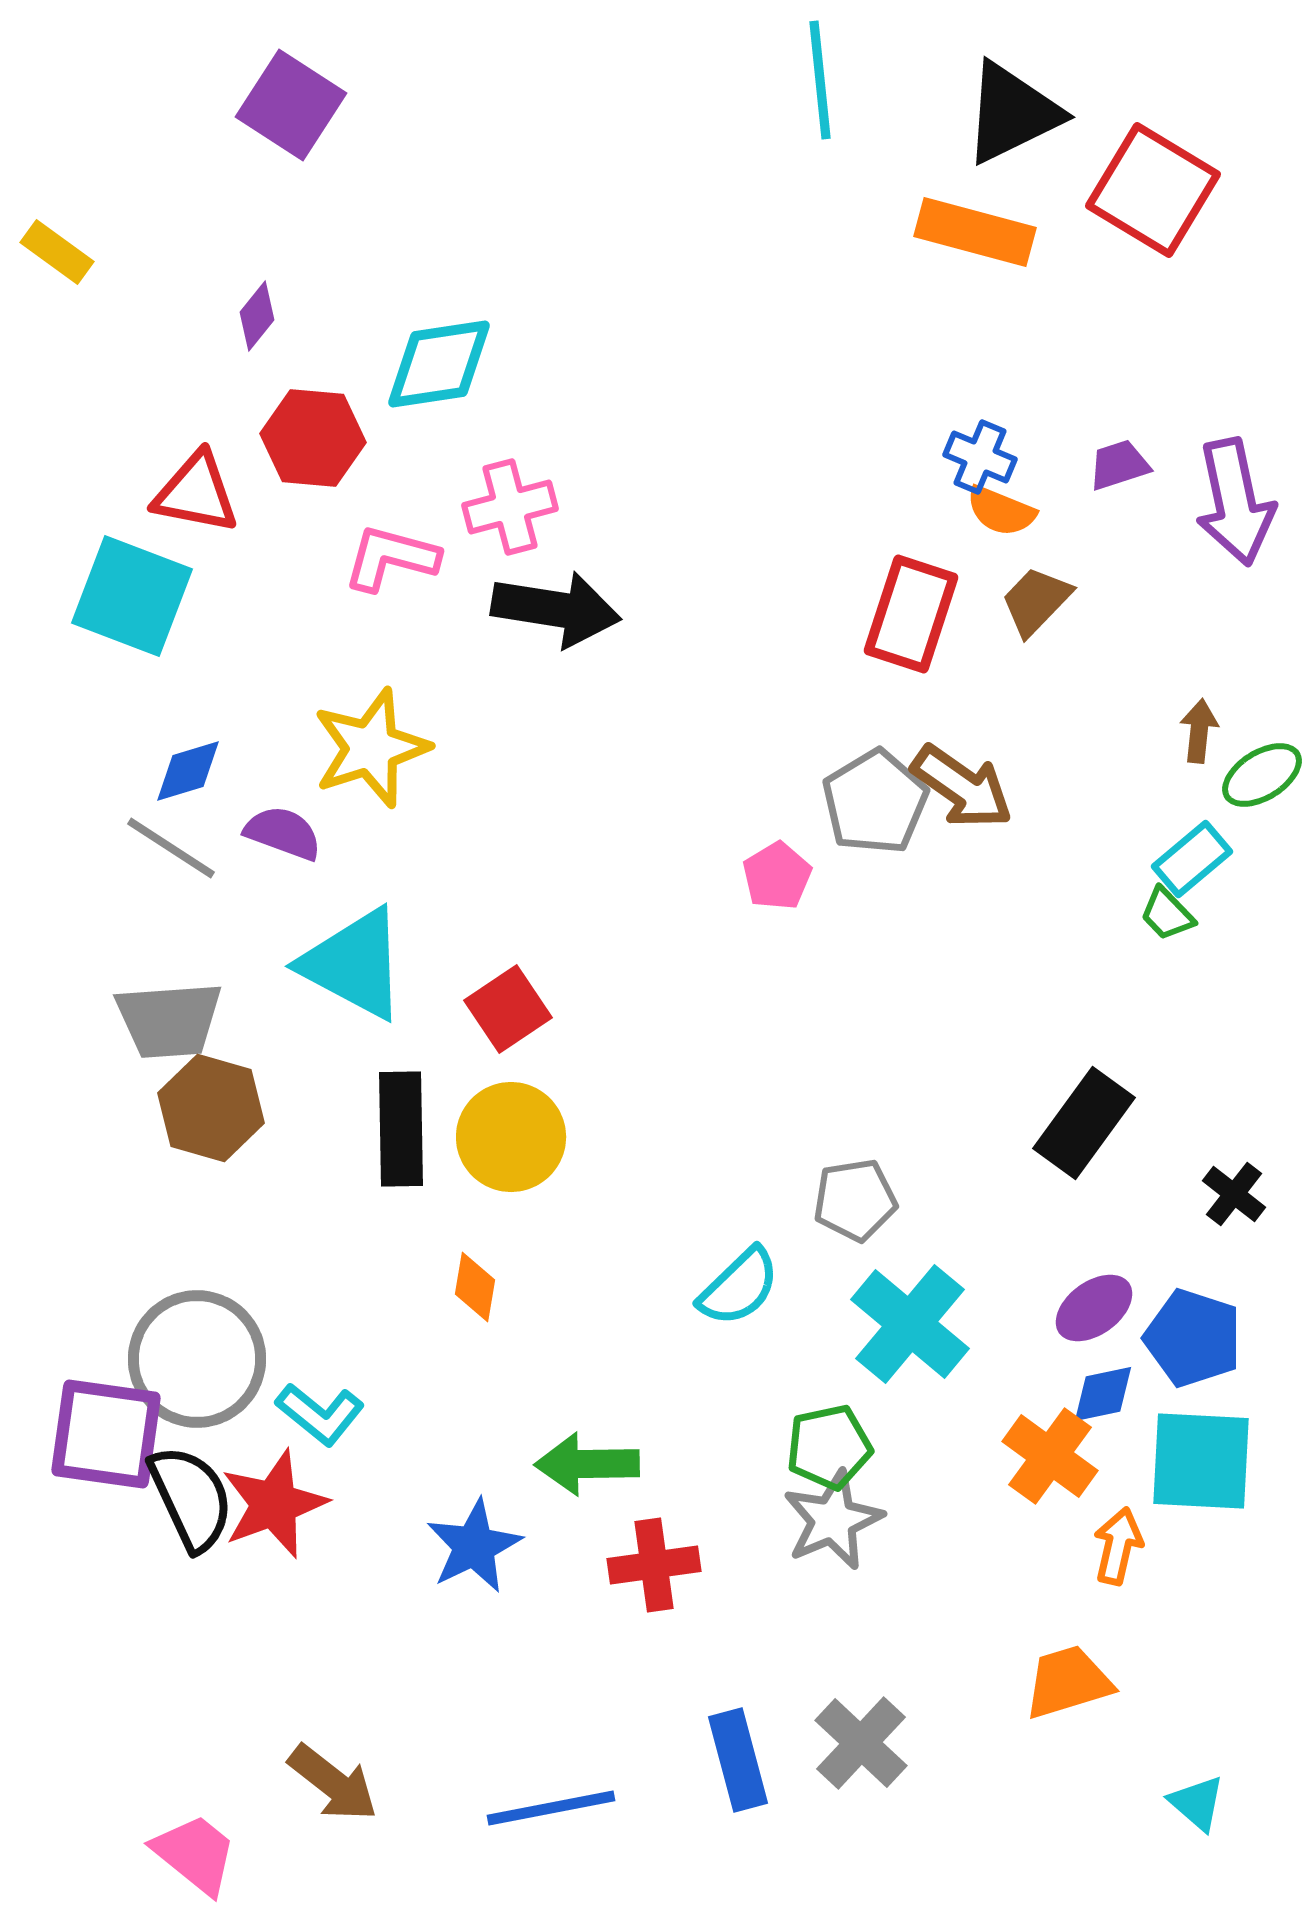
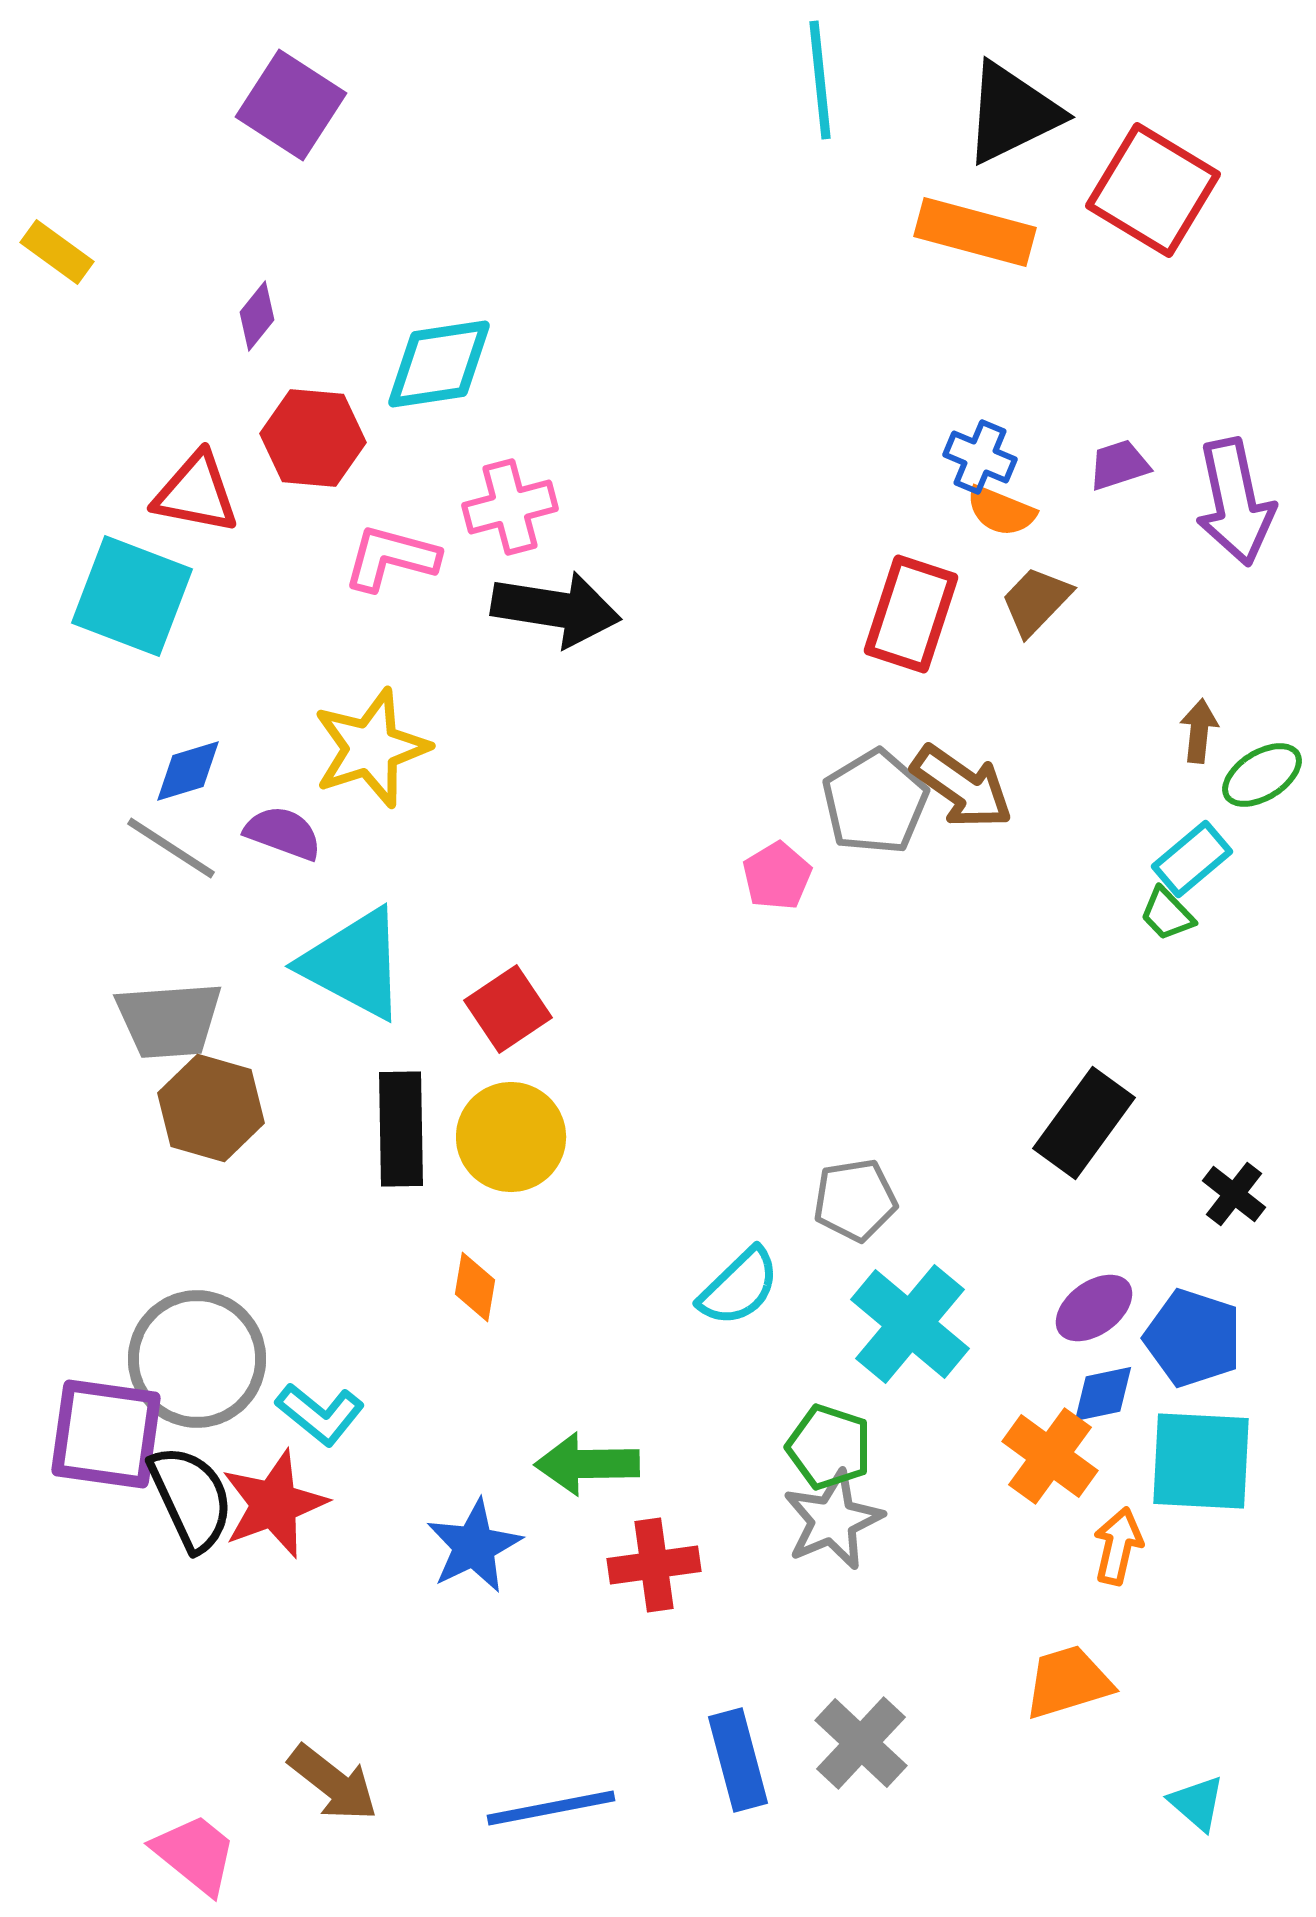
green pentagon at (829, 1447): rotated 30 degrees clockwise
